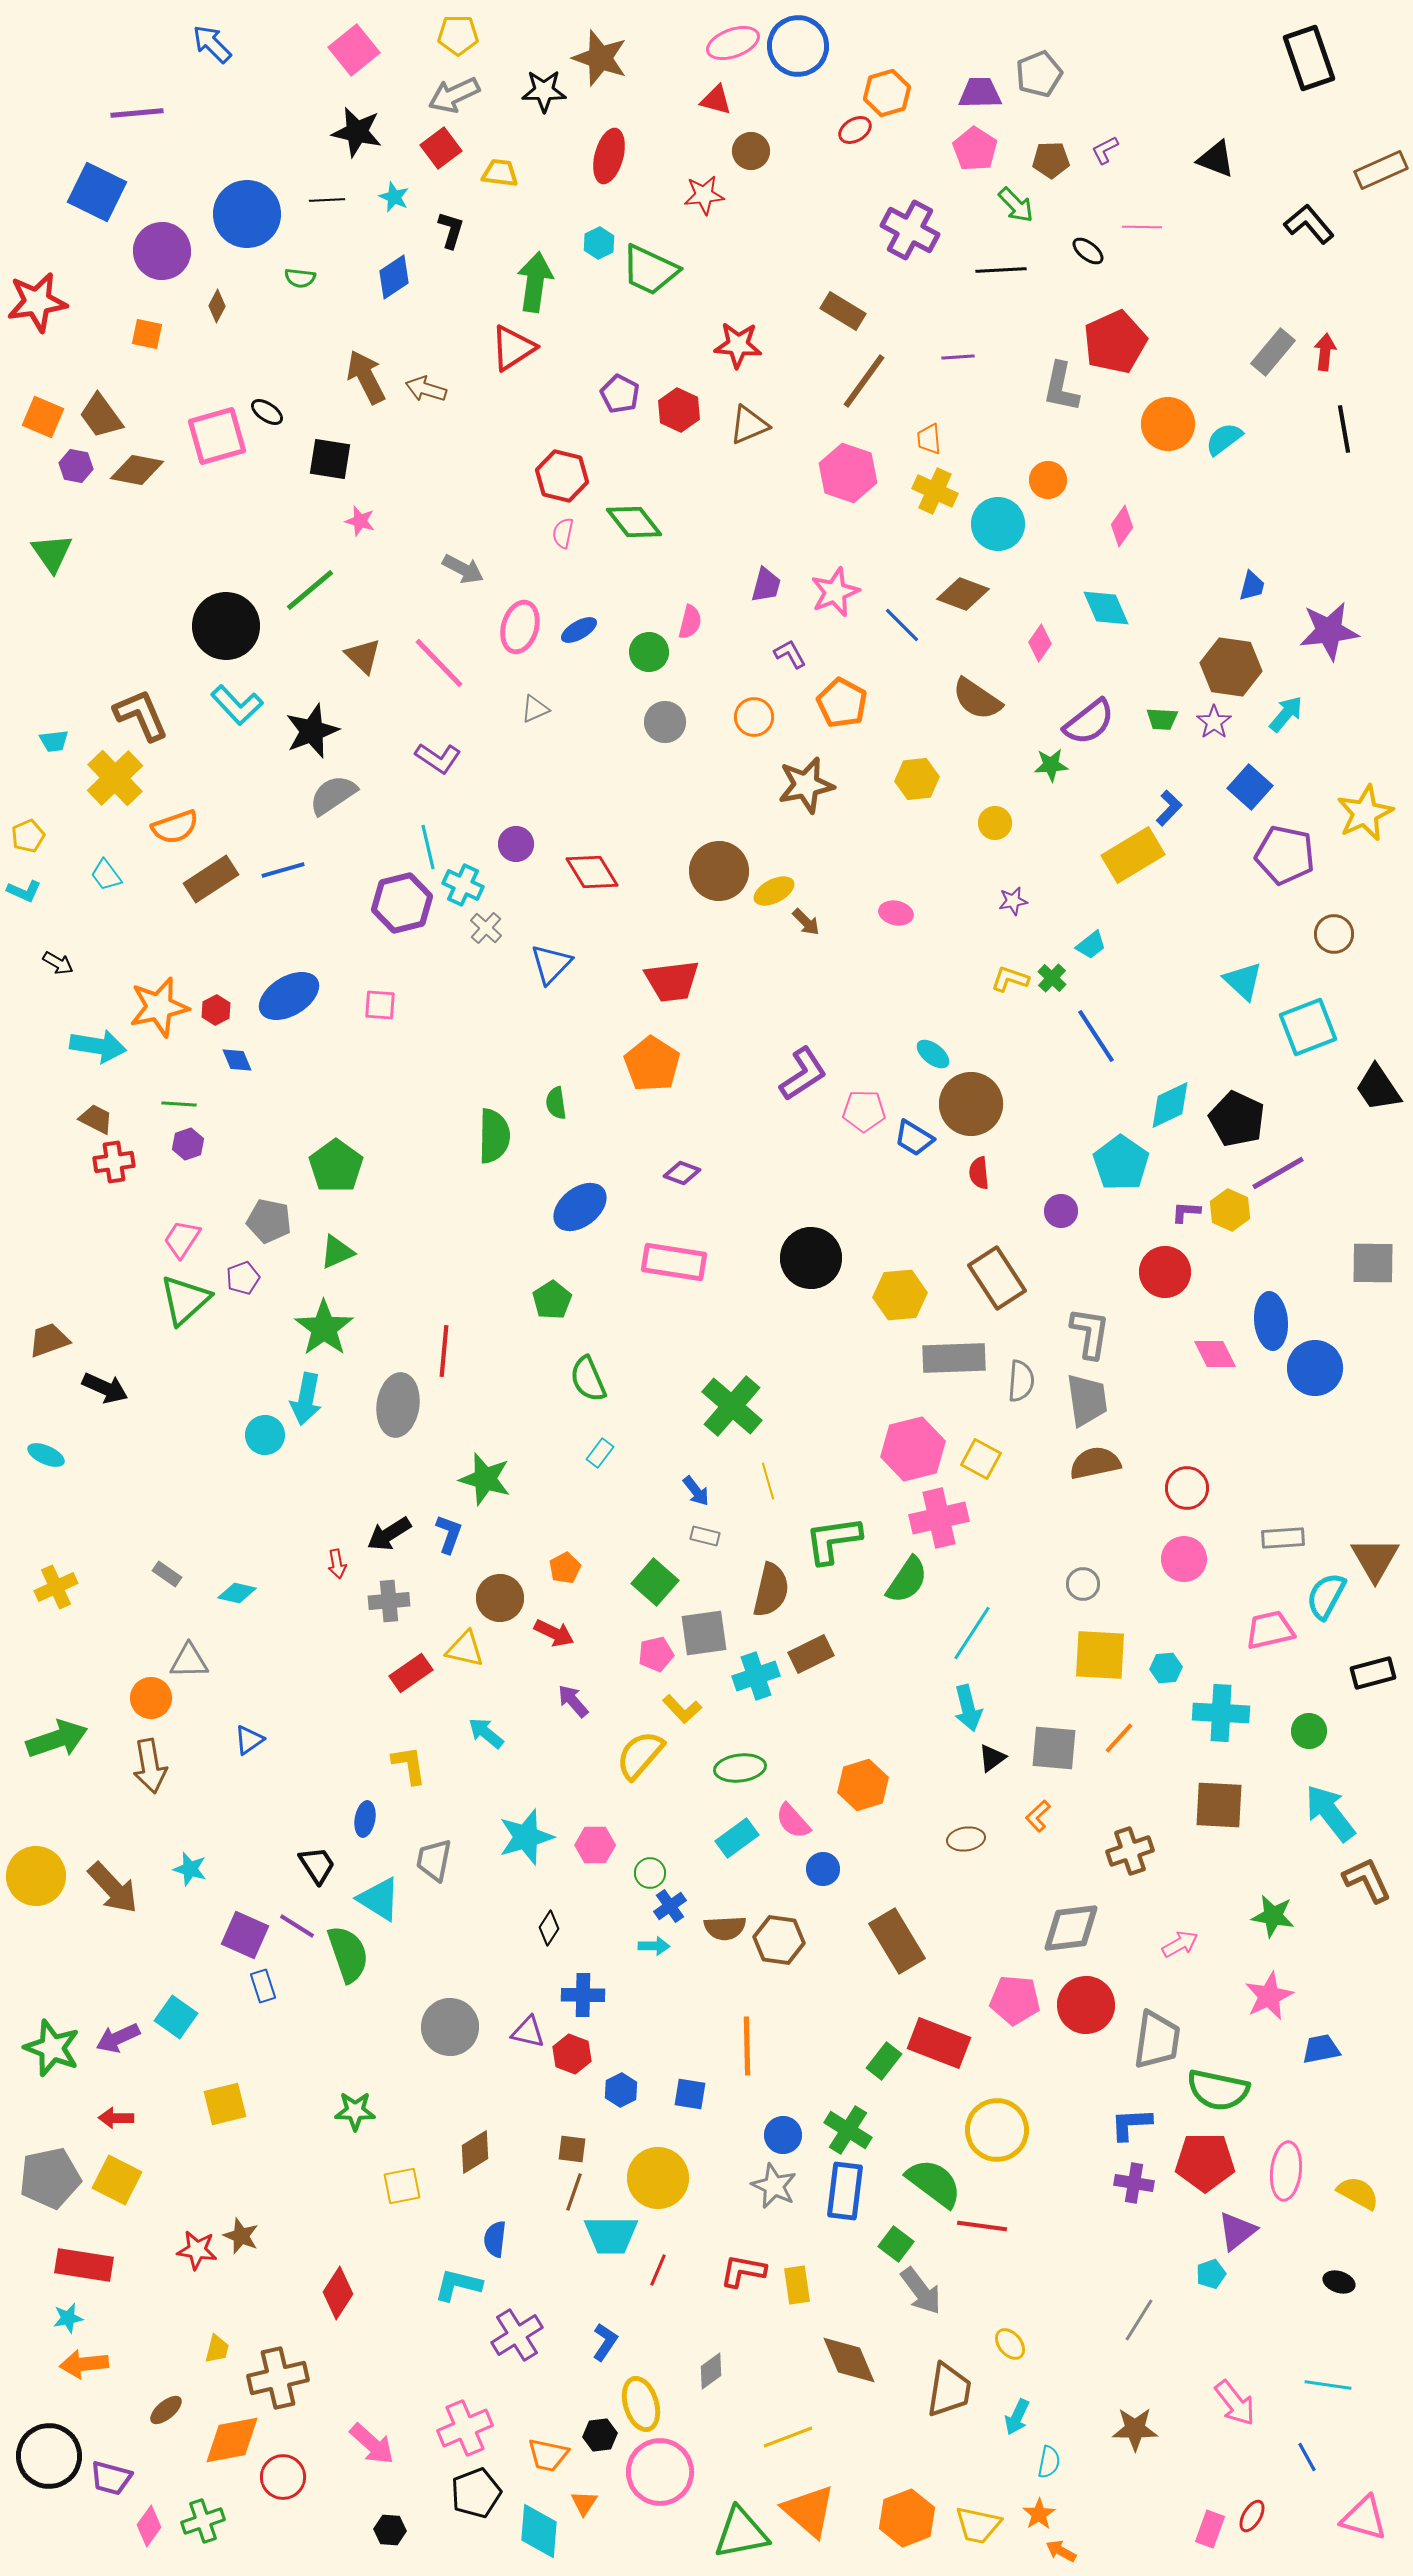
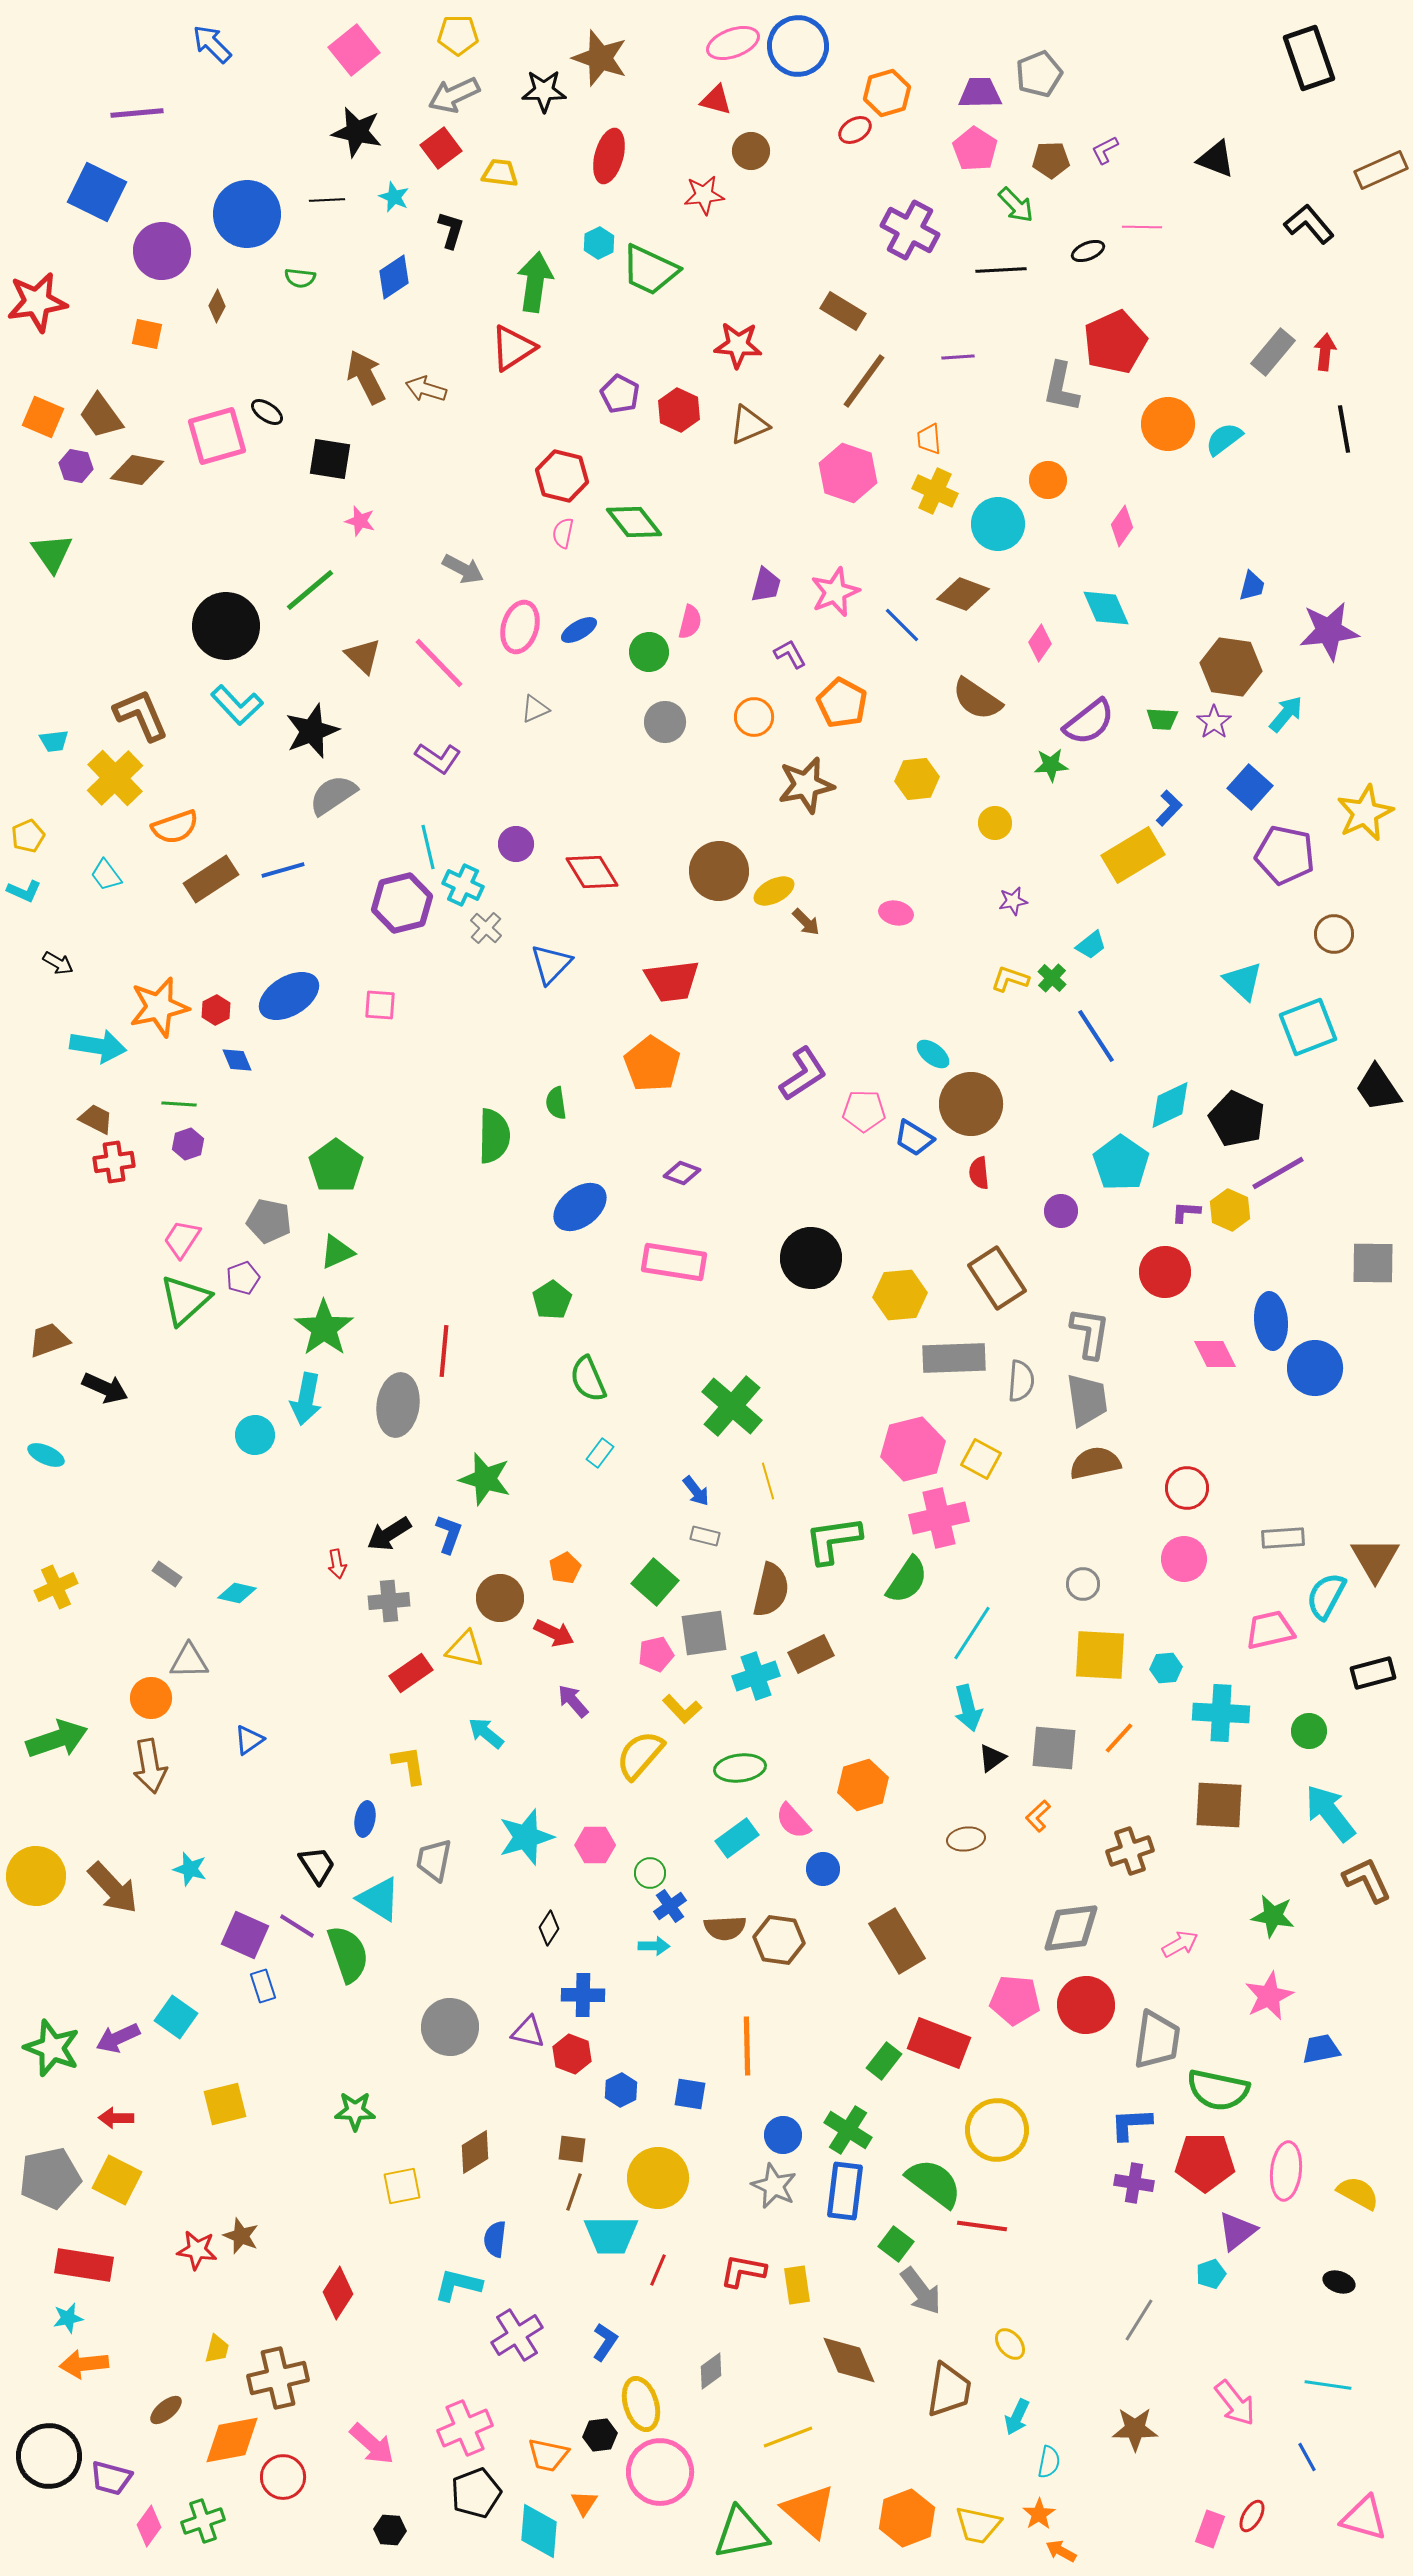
black ellipse at (1088, 251): rotated 60 degrees counterclockwise
cyan circle at (265, 1435): moved 10 px left
